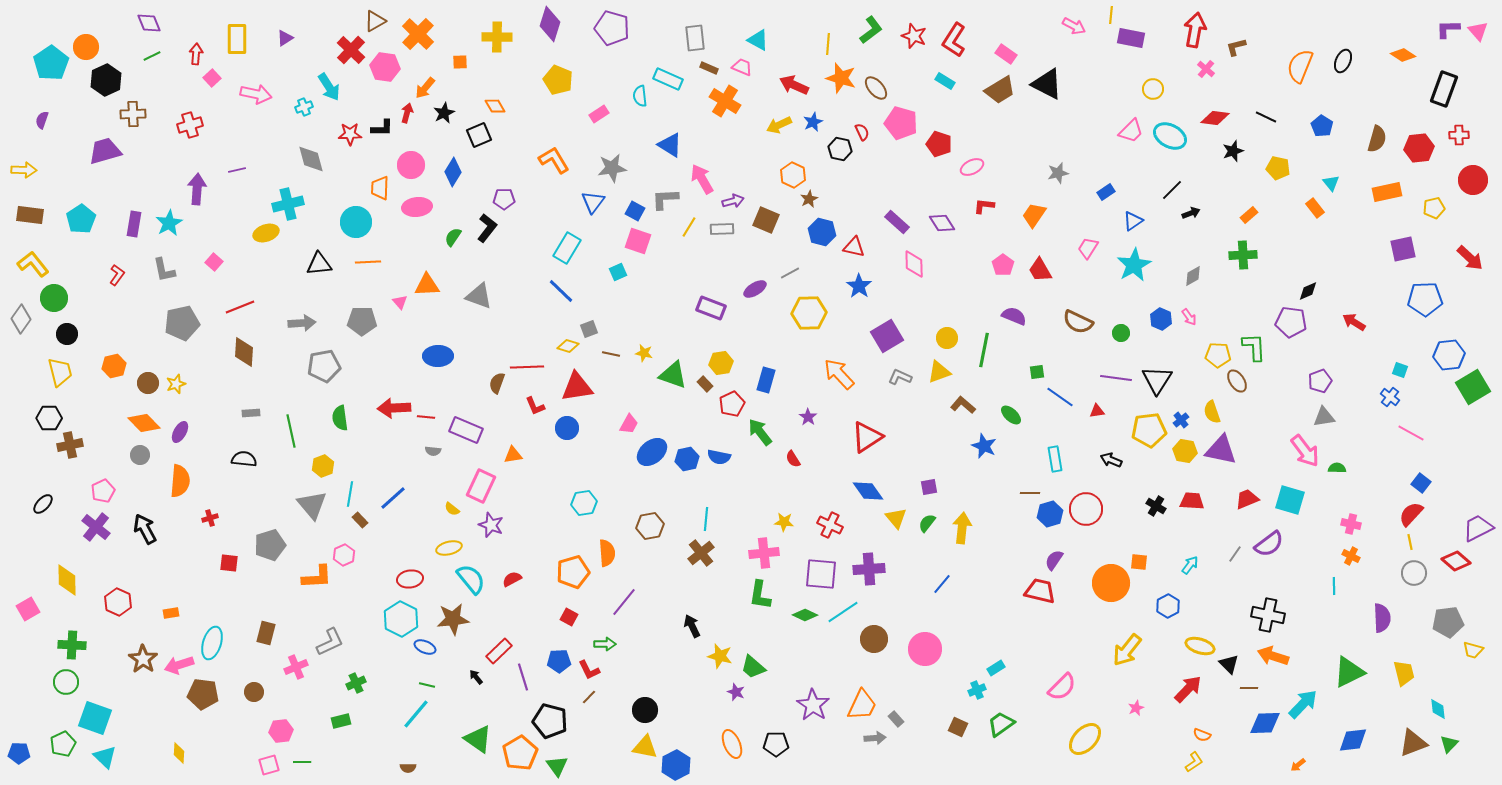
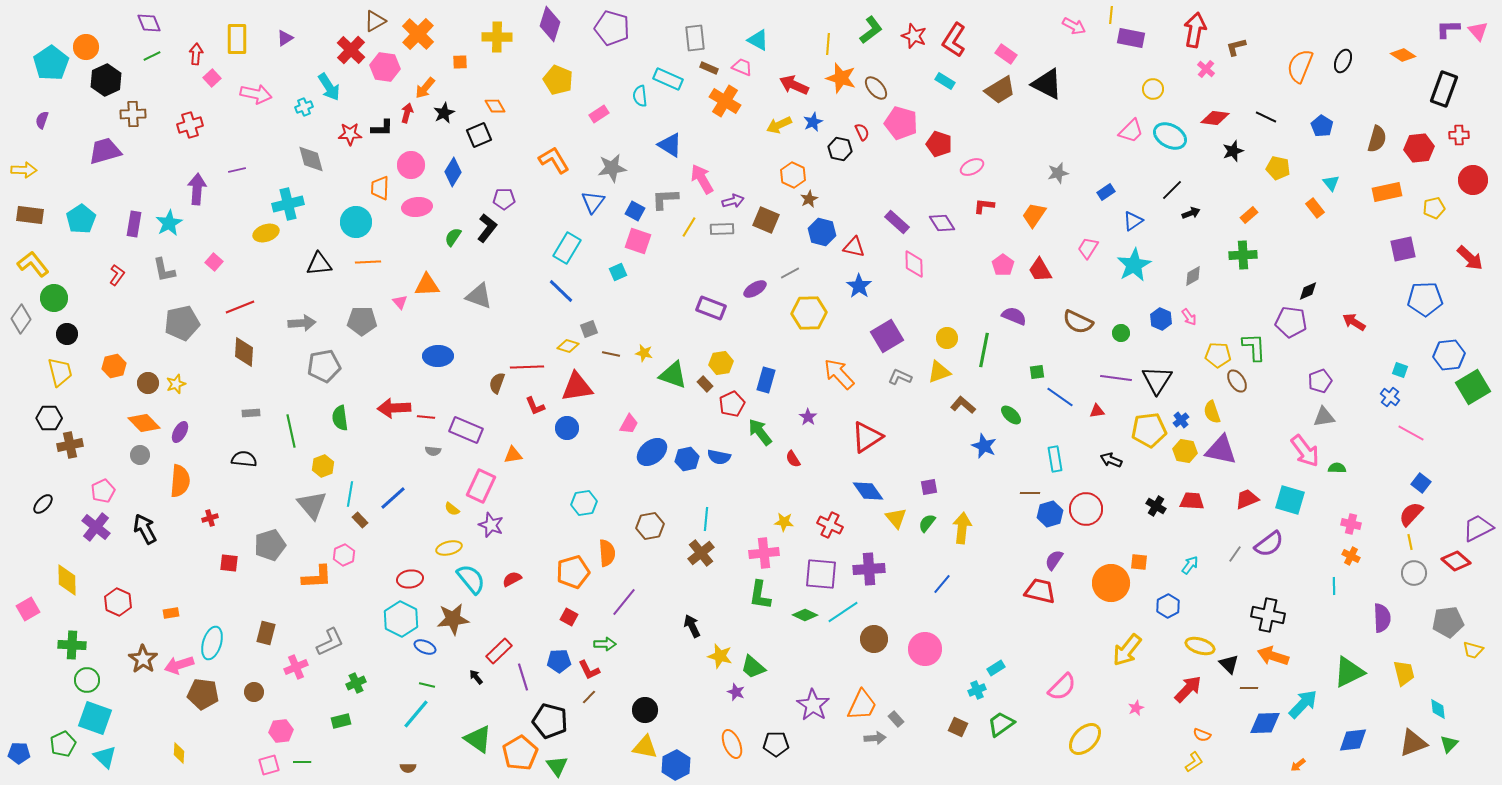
green circle at (66, 682): moved 21 px right, 2 px up
